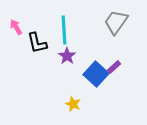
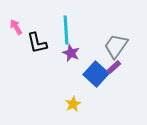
gray trapezoid: moved 24 px down
cyan line: moved 2 px right
purple star: moved 4 px right, 3 px up; rotated 12 degrees counterclockwise
yellow star: rotated 21 degrees clockwise
